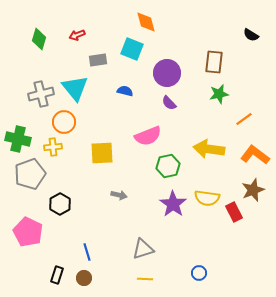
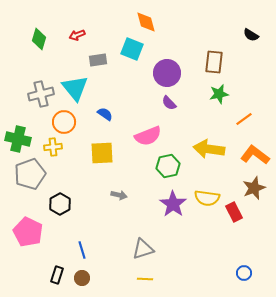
blue semicircle: moved 20 px left, 23 px down; rotated 21 degrees clockwise
brown star: moved 1 px right, 2 px up
blue line: moved 5 px left, 2 px up
blue circle: moved 45 px right
brown circle: moved 2 px left
